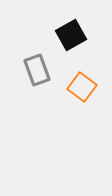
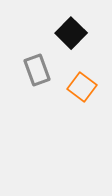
black square: moved 2 px up; rotated 16 degrees counterclockwise
